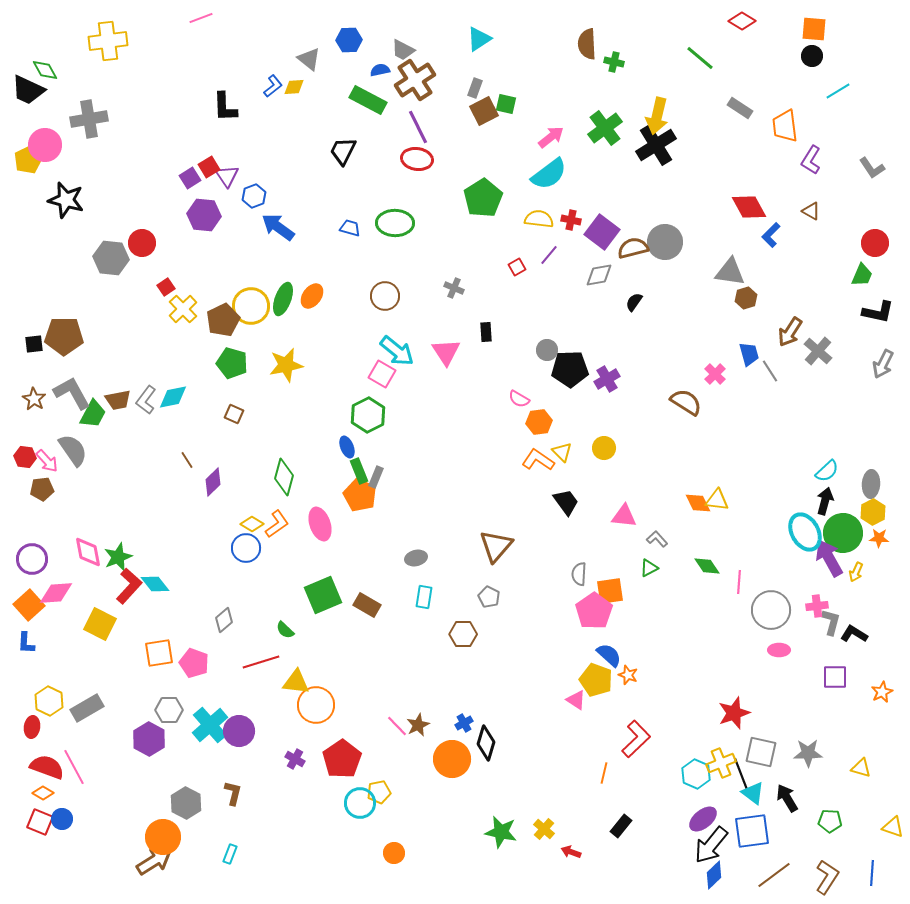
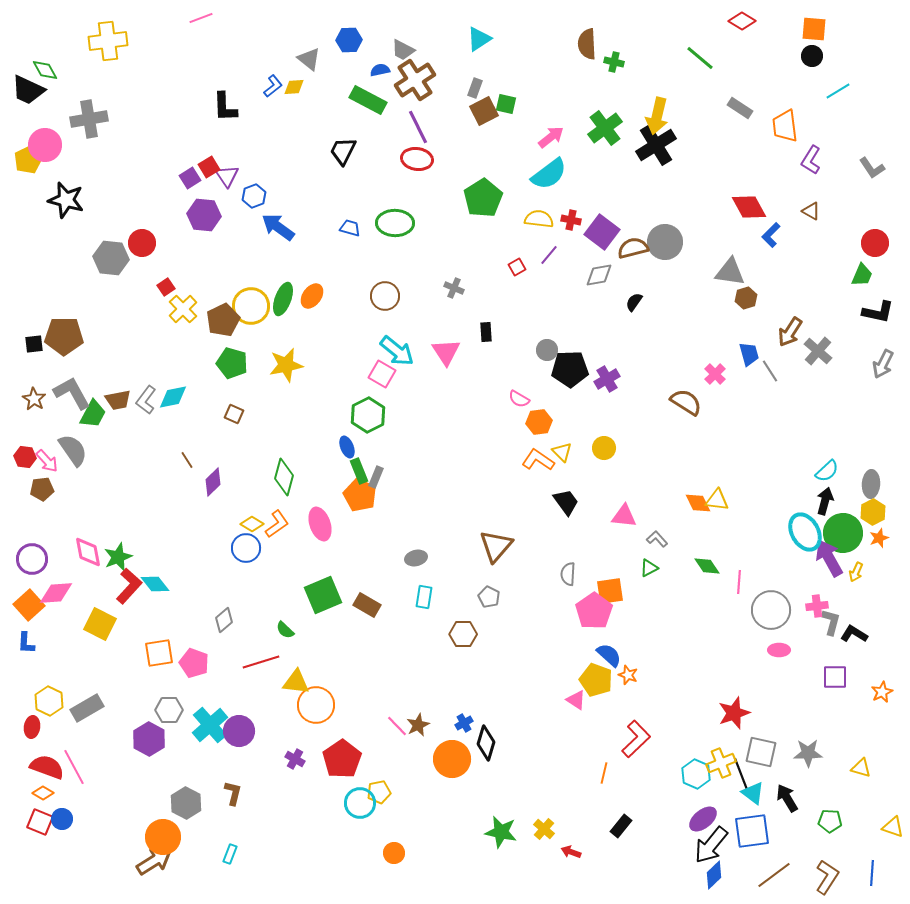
orange star at (879, 538): rotated 24 degrees counterclockwise
gray semicircle at (579, 574): moved 11 px left
